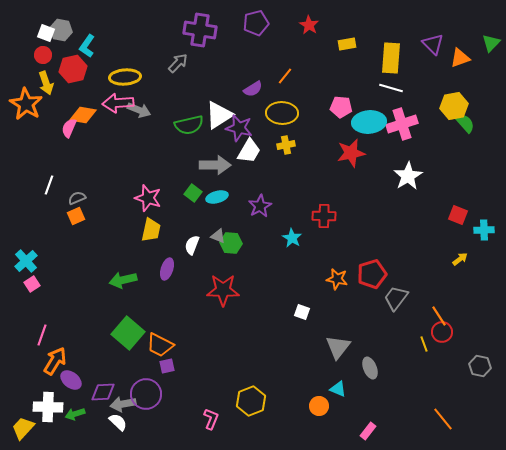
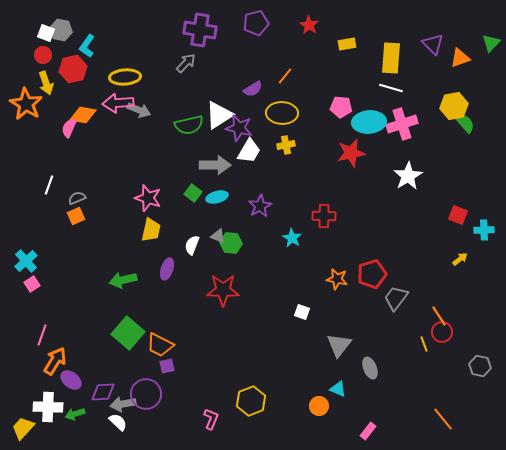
gray arrow at (178, 63): moved 8 px right
gray triangle at (338, 347): moved 1 px right, 2 px up
